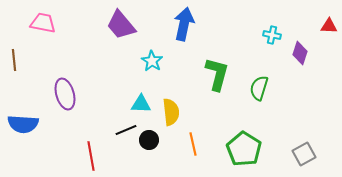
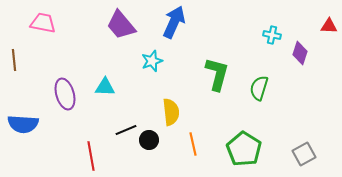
blue arrow: moved 10 px left, 2 px up; rotated 12 degrees clockwise
cyan star: rotated 20 degrees clockwise
cyan triangle: moved 36 px left, 17 px up
